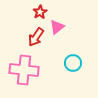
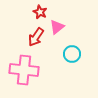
red star: rotated 16 degrees counterclockwise
cyan circle: moved 1 px left, 9 px up
